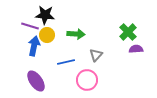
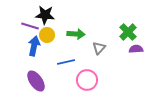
gray triangle: moved 3 px right, 7 px up
